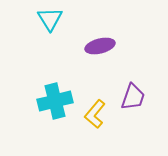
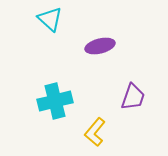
cyan triangle: rotated 16 degrees counterclockwise
yellow L-shape: moved 18 px down
